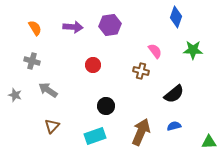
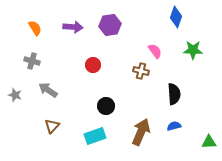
black semicircle: rotated 55 degrees counterclockwise
